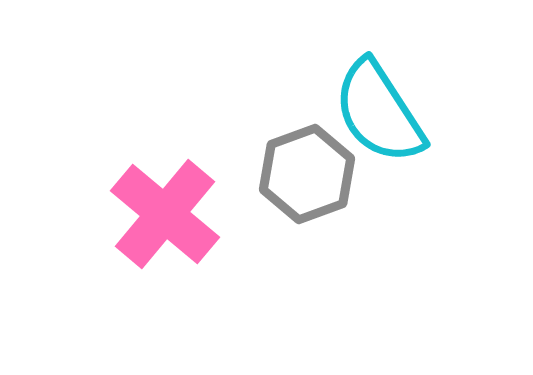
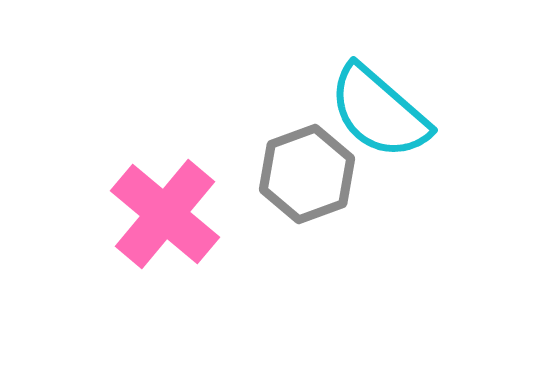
cyan semicircle: rotated 16 degrees counterclockwise
